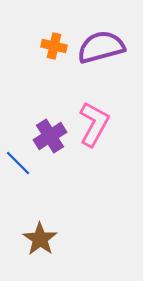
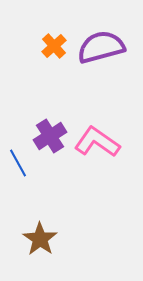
orange cross: rotated 35 degrees clockwise
pink L-shape: moved 3 px right, 18 px down; rotated 84 degrees counterclockwise
blue line: rotated 16 degrees clockwise
